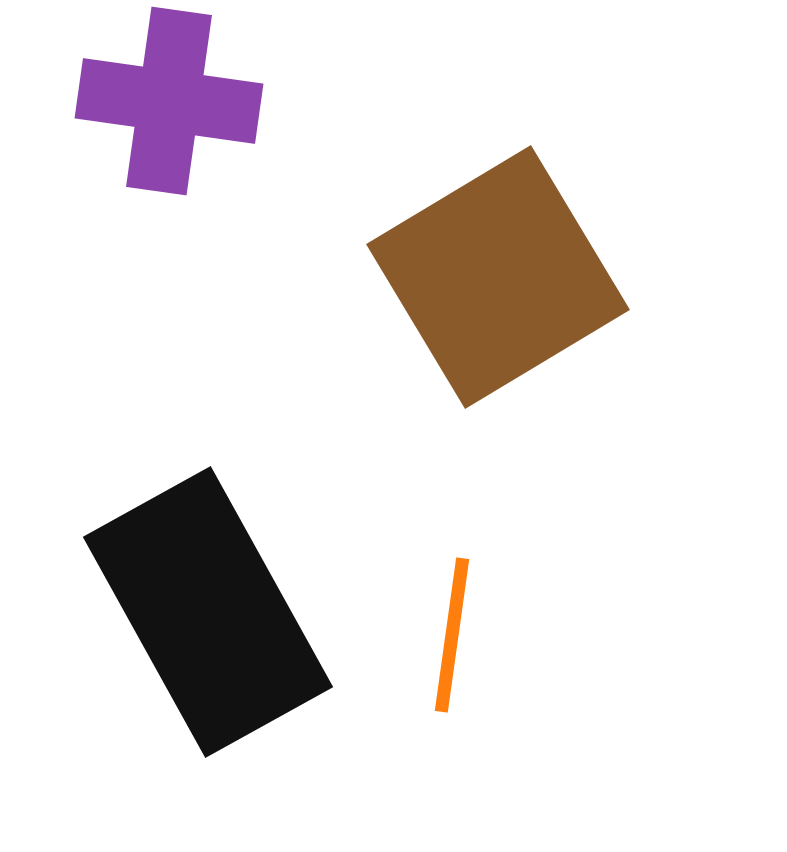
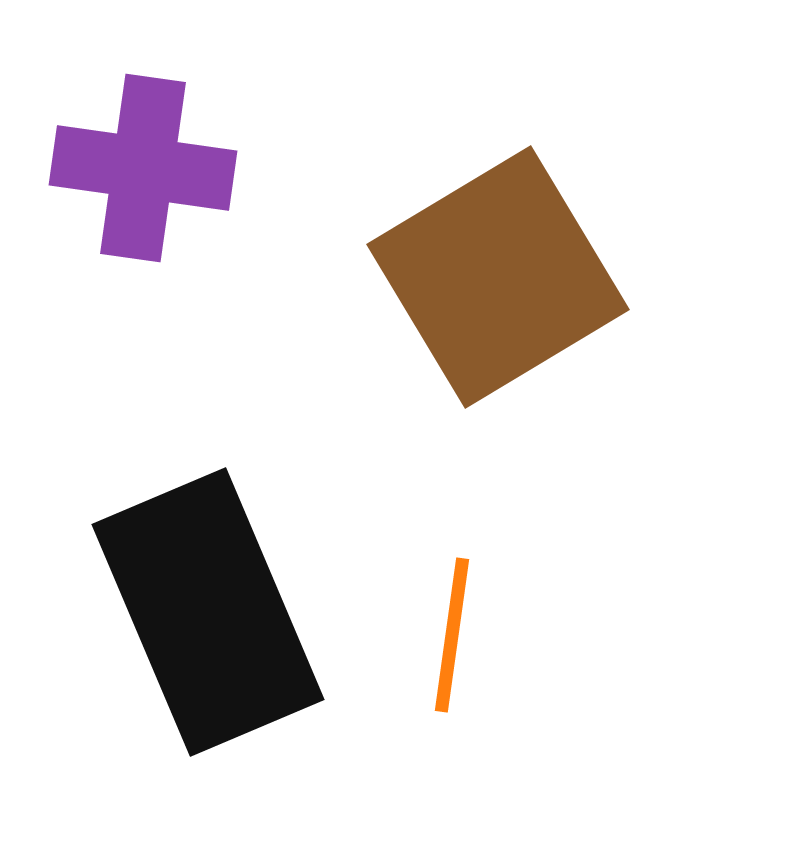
purple cross: moved 26 px left, 67 px down
black rectangle: rotated 6 degrees clockwise
